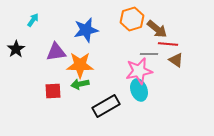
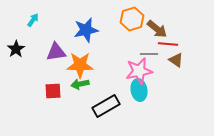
cyan ellipse: rotated 10 degrees clockwise
